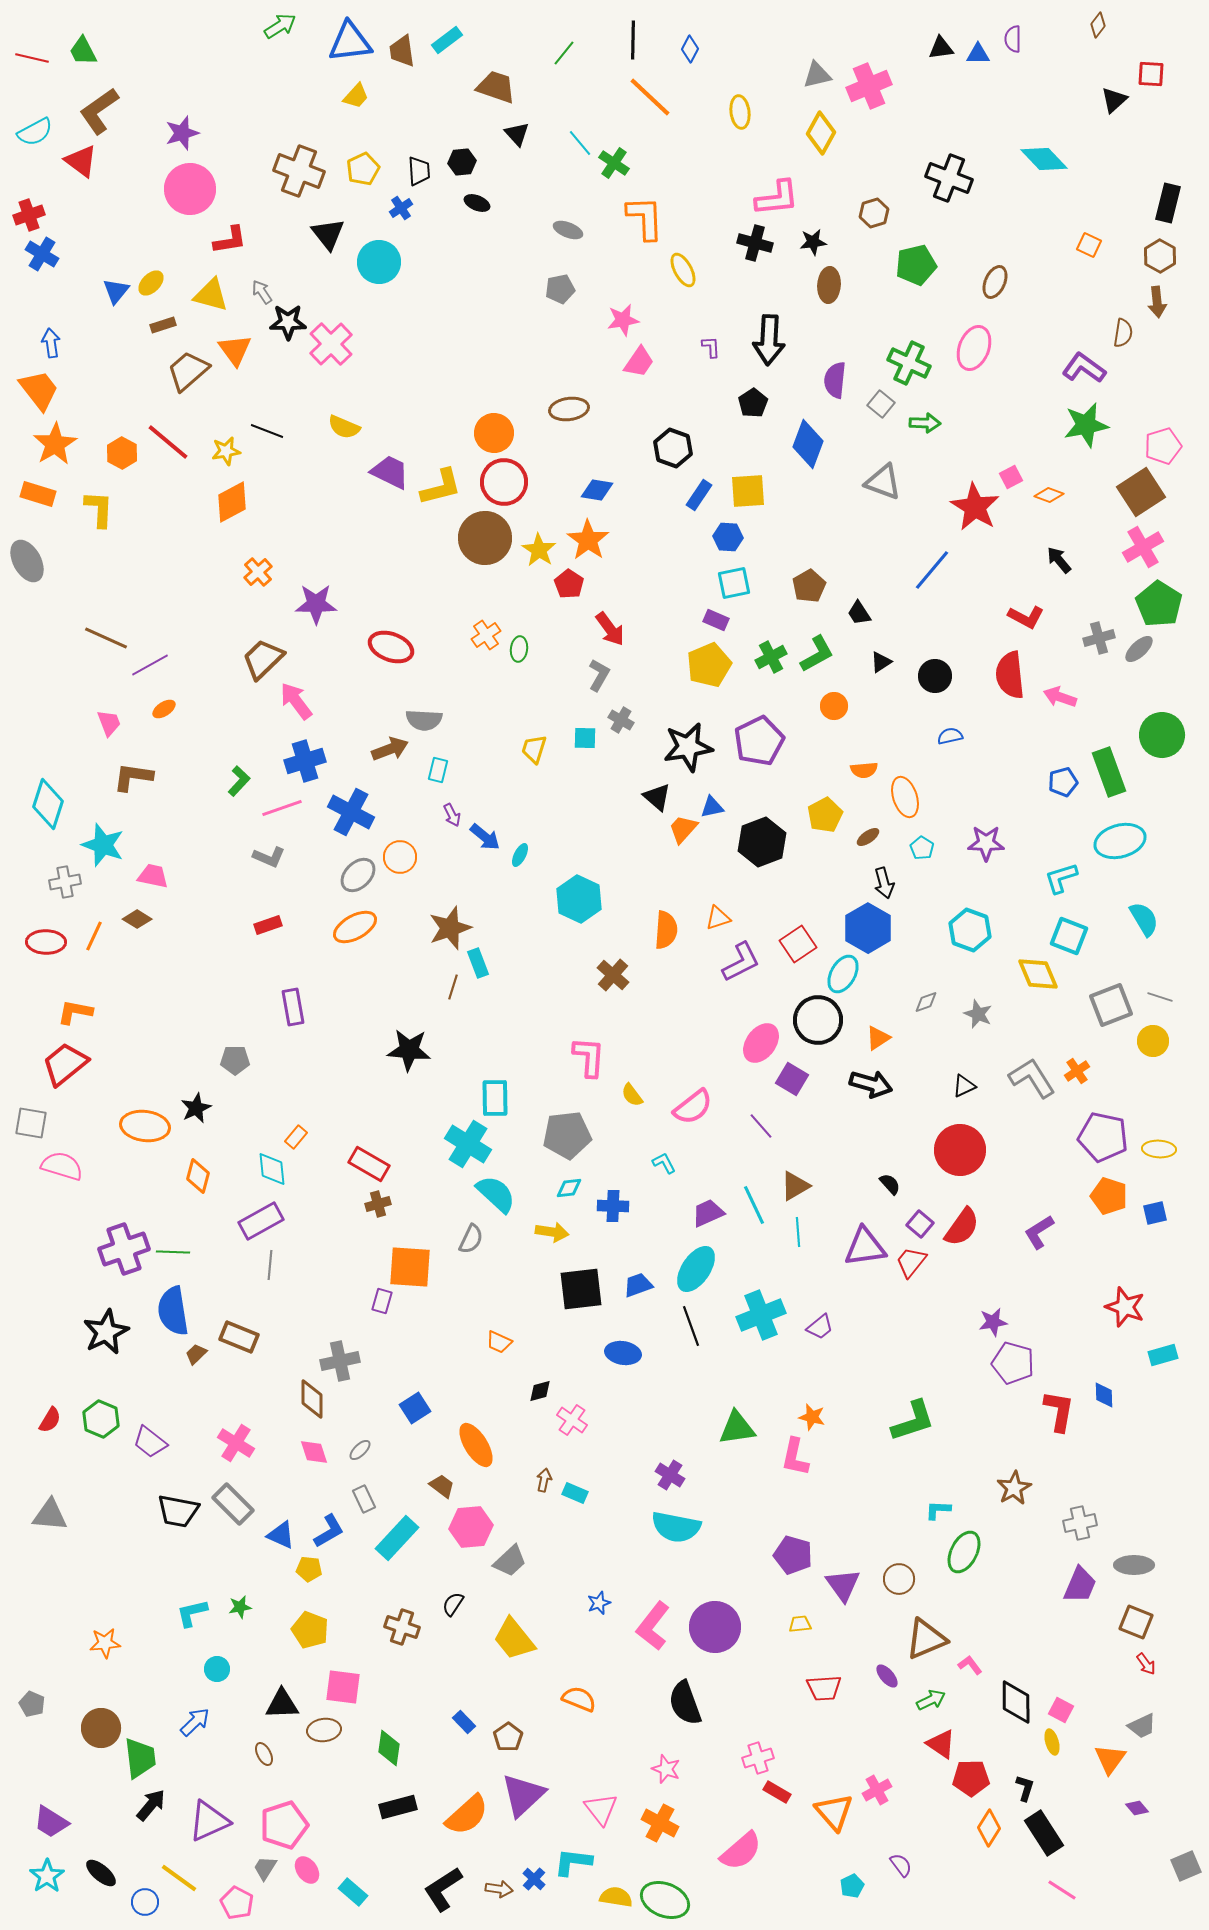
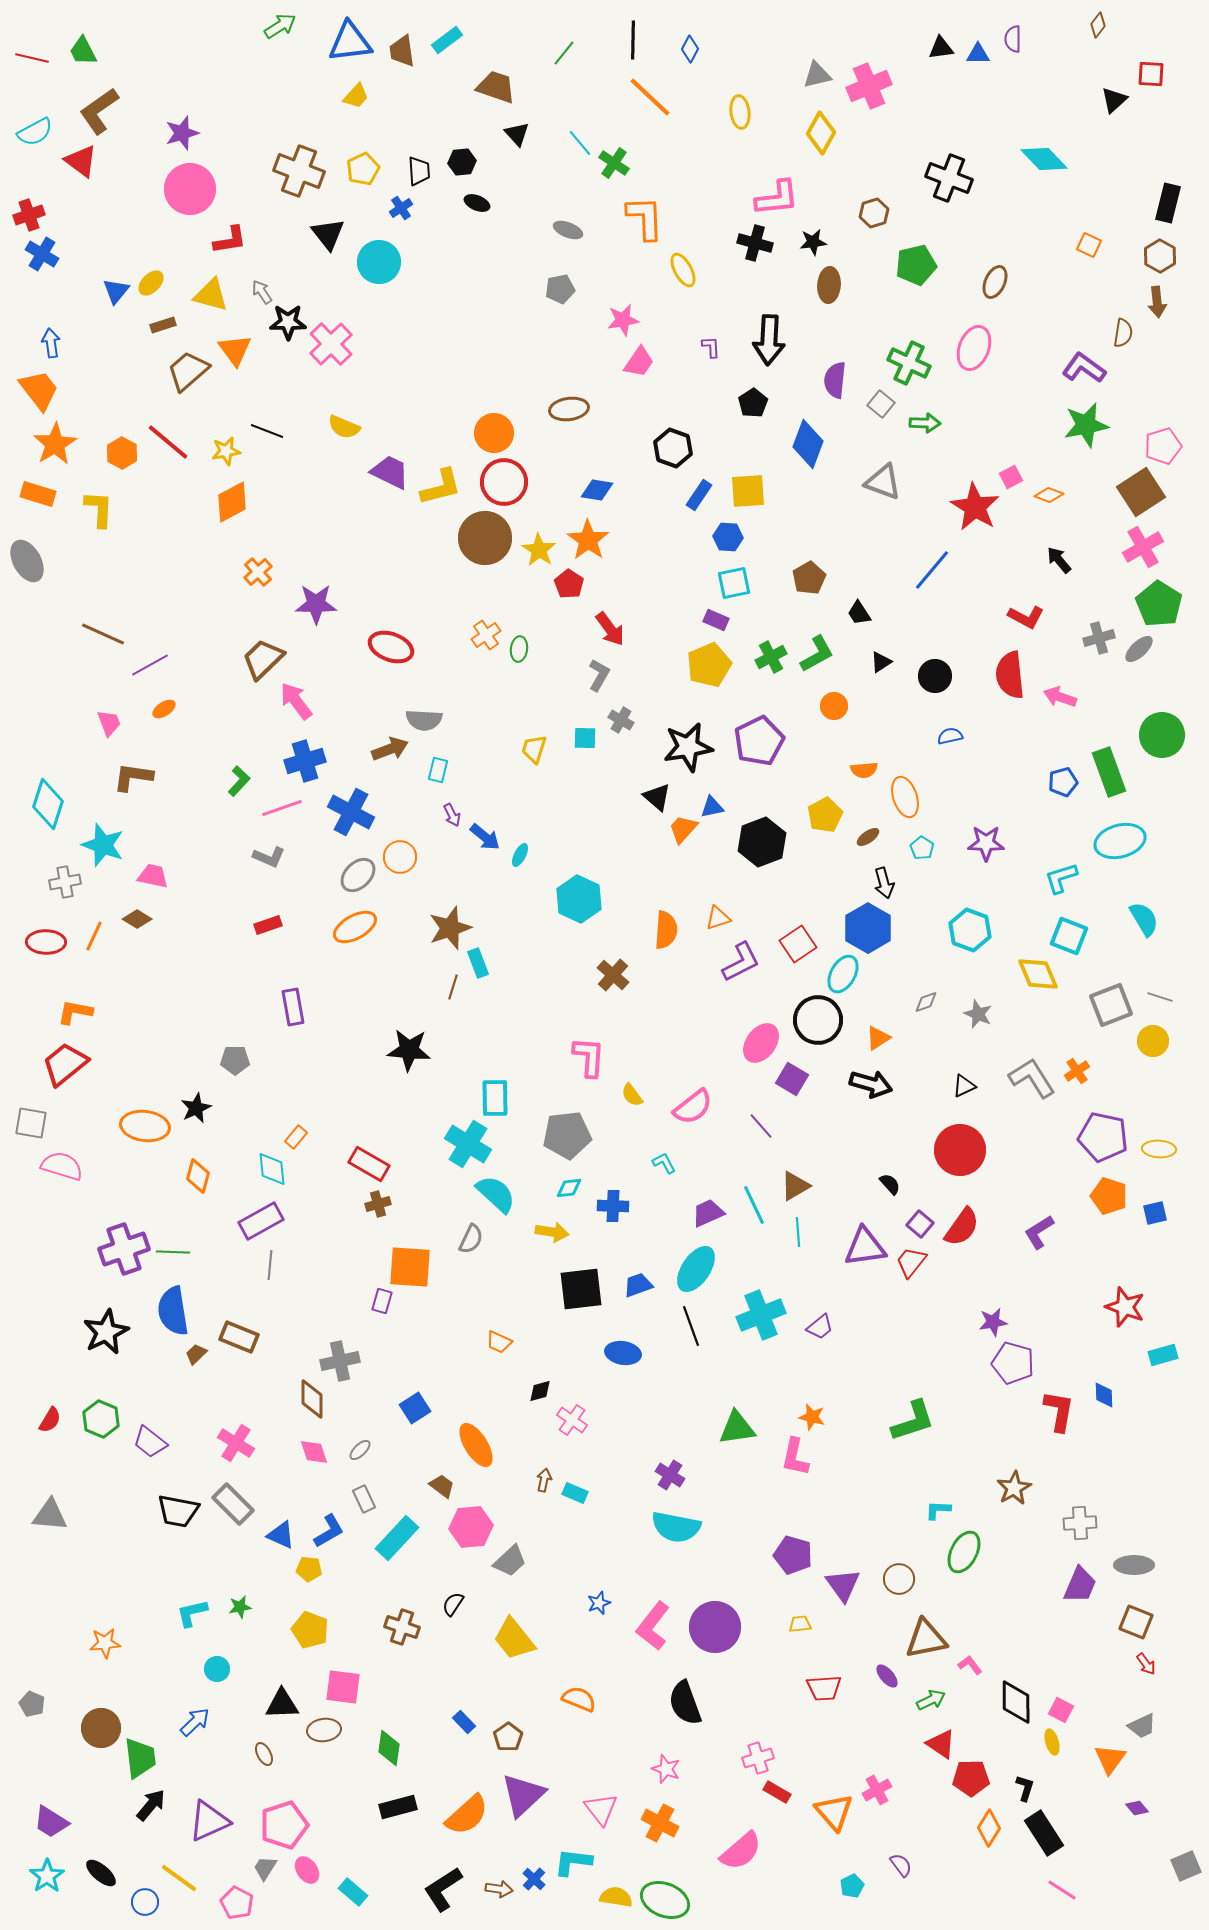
brown pentagon at (809, 586): moved 8 px up
brown line at (106, 638): moved 3 px left, 4 px up
gray cross at (1080, 1523): rotated 8 degrees clockwise
brown triangle at (926, 1639): rotated 12 degrees clockwise
